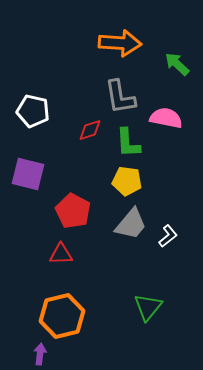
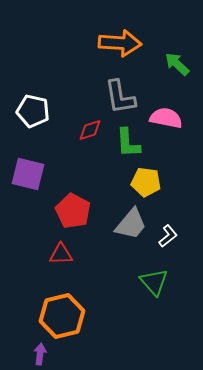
yellow pentagon: moved 19 px right, 1 px down
green triangle: moved 6 px right, 25 px up; rotated 20 degrees counterclockwise
